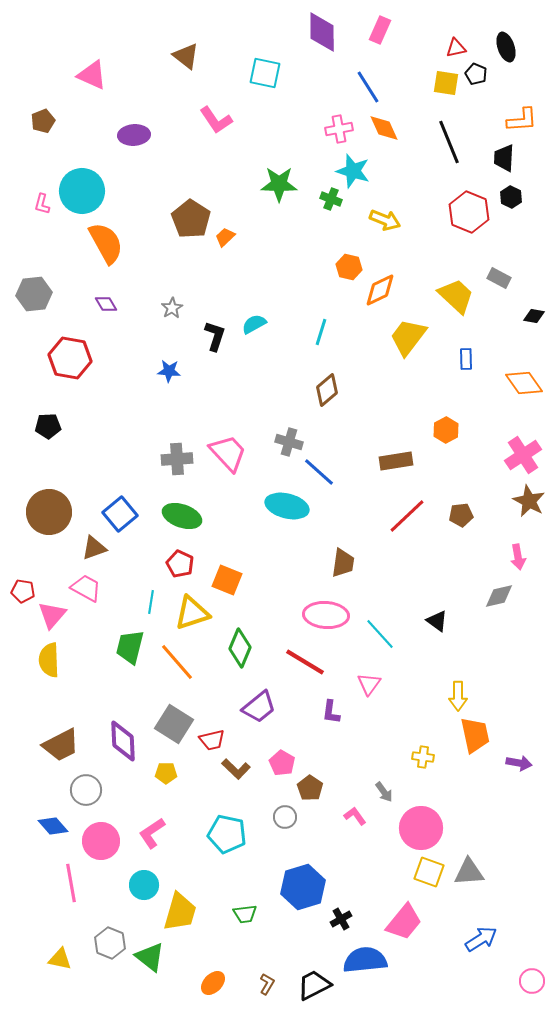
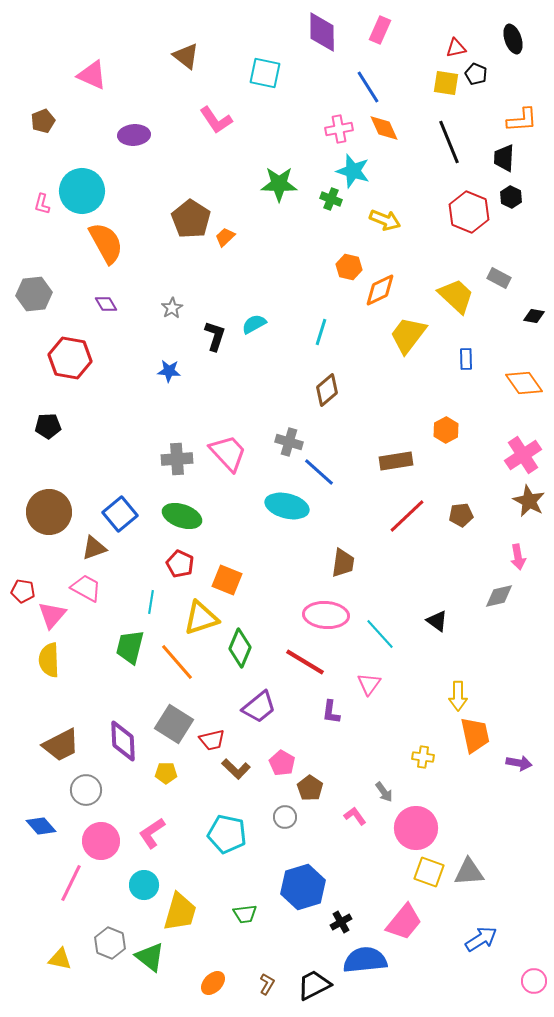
black ellipse at (506, 47): moved 7 px right, 8 px up
yellow trapezoid at (408, 337): moved 2 px up
yellow triangle at (192, 613): moved 9 px right, 5 px down
blue diamond at (53, 826): moved 12 px left
pink circle at (421, 828): moved 5 px left
pink line at (71, 883): rotated 36 degrees clockwise
black cross at (341, 919): moved 3 px down
pink circle at (532, 981): moved 2 px right
